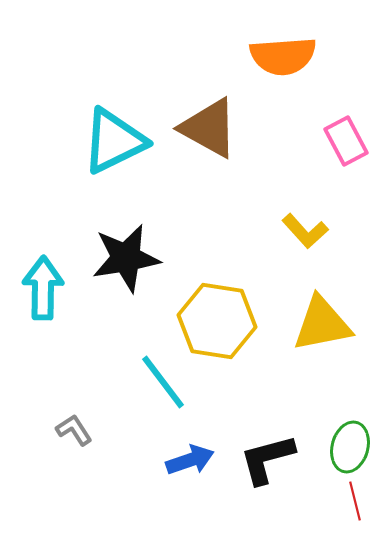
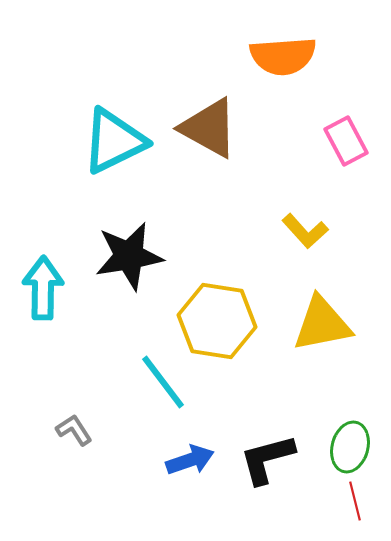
black star: moved 3 px right, 2 px up
